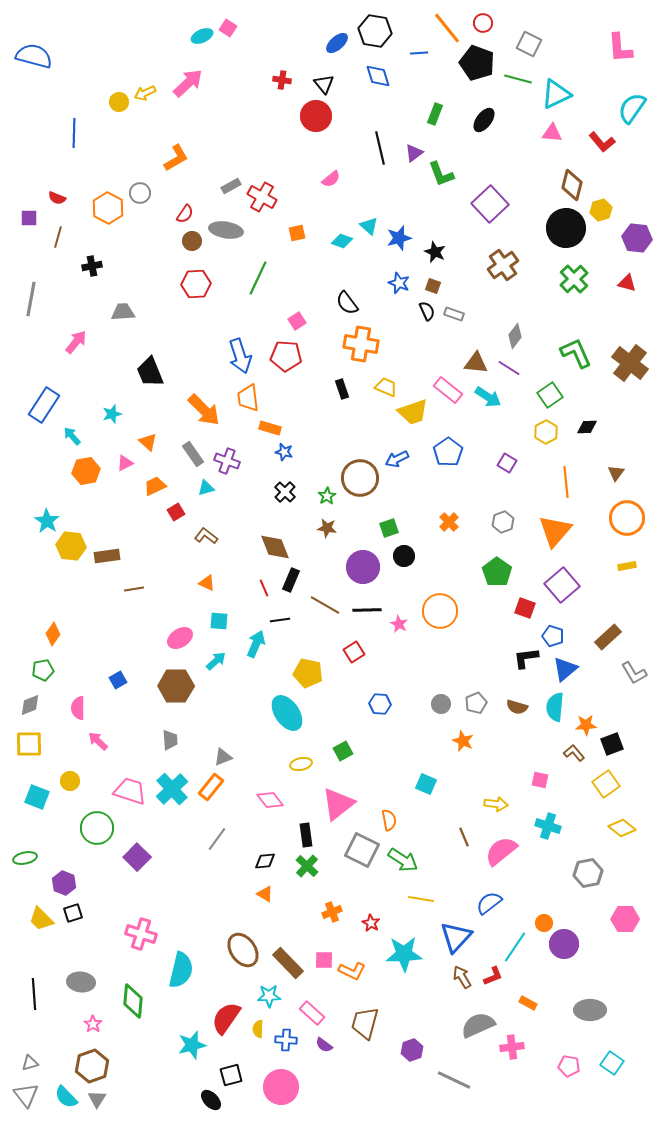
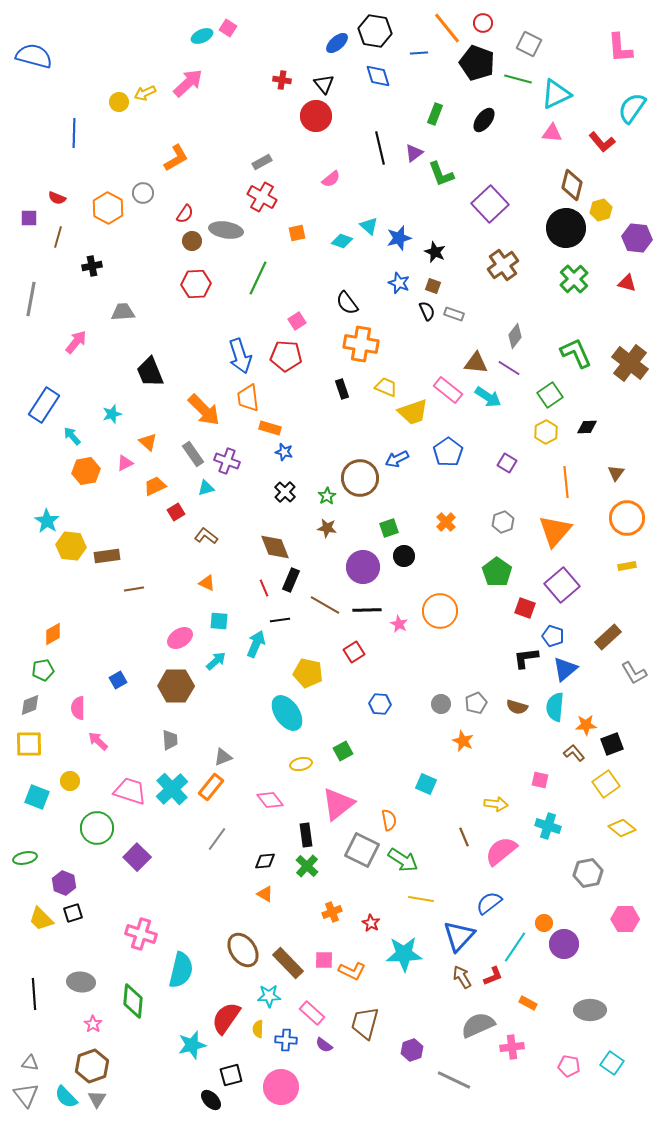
gray rectangle at (231, 186): moved 31 px right, 24 px up
gray circle at (140, 193): moved 3 px right
orange cross at (449, 522): moved 3 px left
orange diamond at (53, 634): rotated 25 degrees clockwise
blue triangle at (456, 937): moved 3 px right, 1 px up
gray triangle at (30, 1063): rotated 24 degrees clockwise
